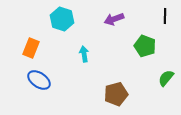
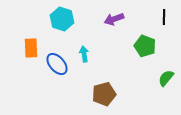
black line: moved 1 px left, 1 px down
orange rectangle: rotated 24 degrees counterclockwise
blue ellipse: moved 18 px right, 16 px up; rotated 15 degrees clockwise
brown pentagon: moved 12 px left
